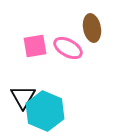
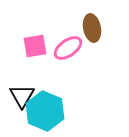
pink ellipse: rotated 64 degrees counterclockwise
black triangle: moved 1 px left, 1 px up
